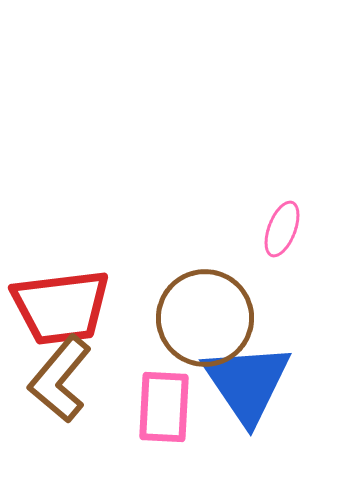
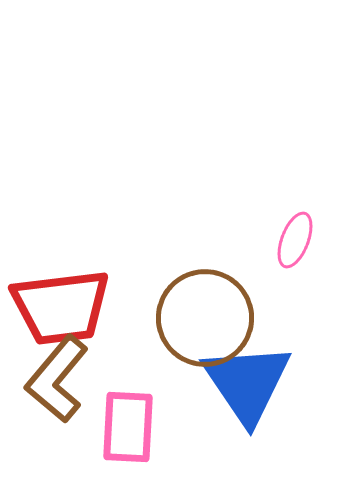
pink ellipse: moved 13 px right, 11 px down
brown L-shape: moved 3 px left
pink rectangle: moved 36 px left, 20 px down
